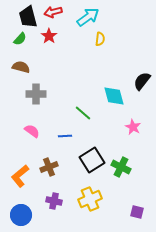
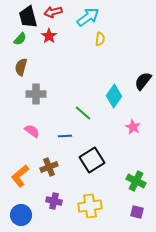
brown semicircle: rotated 90 degrees counterclockwise
black semicircle: moved 1 px right
cyan diamond: rotated 50 degrees clockwise
green cross: moved 15 px right, 14 px down
yellow cross: moved 7 px down; rotated 15 degrees clockwise
